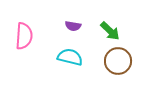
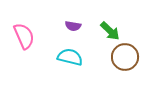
pink semicircle: rotated 28 degrees counterclockwise
brown circle: moved 7 px right, 4 px up
